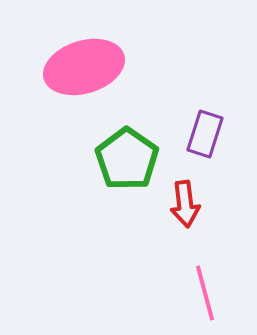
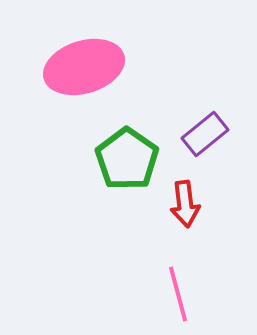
purple rectangle: rotated 33 degrees clockwise
pink line: moved 27 px left, 1 px down
